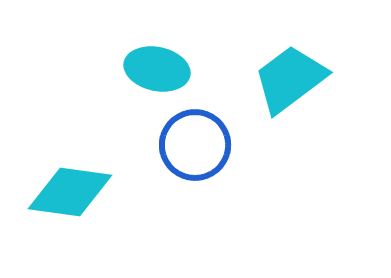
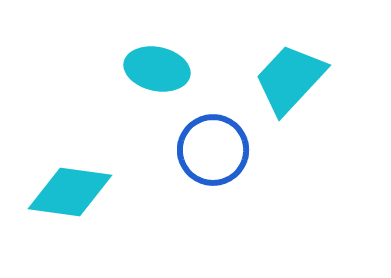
cyan trapezoid: rotated 10 degrees counterclockwise
blue circle: moved 18 px right, 5 px down
